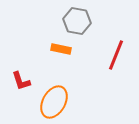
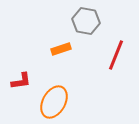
gray hexagon: moved 9 px right
orange rectangle: rotated 30 degrees counterclockwise
red L-shape: rotated 80 degrees counterclockwise
